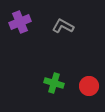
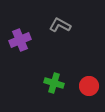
purple cross: moved 18 px down
gray L-shape: moved 3 px left, 1 px up
